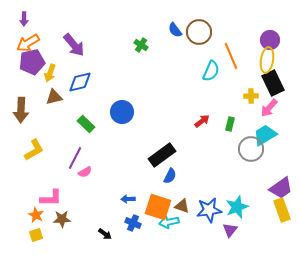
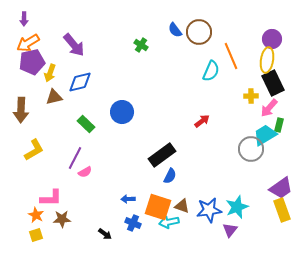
purple circle at (270, 40): moved 2 px right, 1 px up
green rectangle at (230, 124): moved 49 px right, 1 px down
